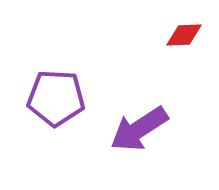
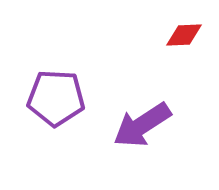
purple arrow: moved 3 px right, 4 px up
